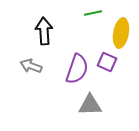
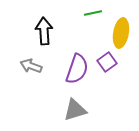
purple square: rotated 30 degrees clockwise
gray triangle: moved 15 px left, 5 px down; rotated 15 degrees counterclockwise
